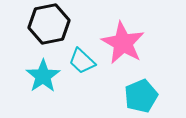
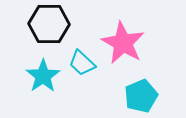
black hexagon: rotated 12 degrees clockwise
cyan trapezoid: moved 2 px down
